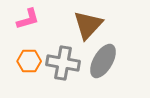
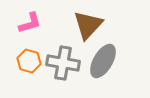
pink L-shape: moved 2 px right, 4 px down
orange hexagon: rotated 15 degrees clockwise
